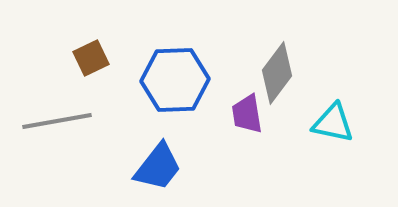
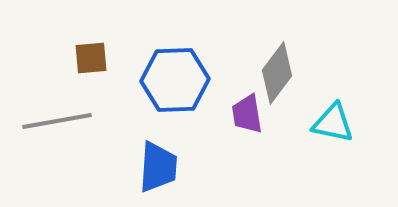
brown square: rotated 21 degrees clockwise
blue trapezoid: rotated 34 degrees counterclockwise
